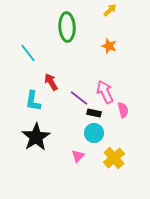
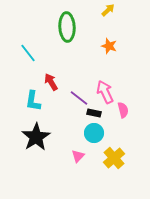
yellow arrow: moved 2 px left
